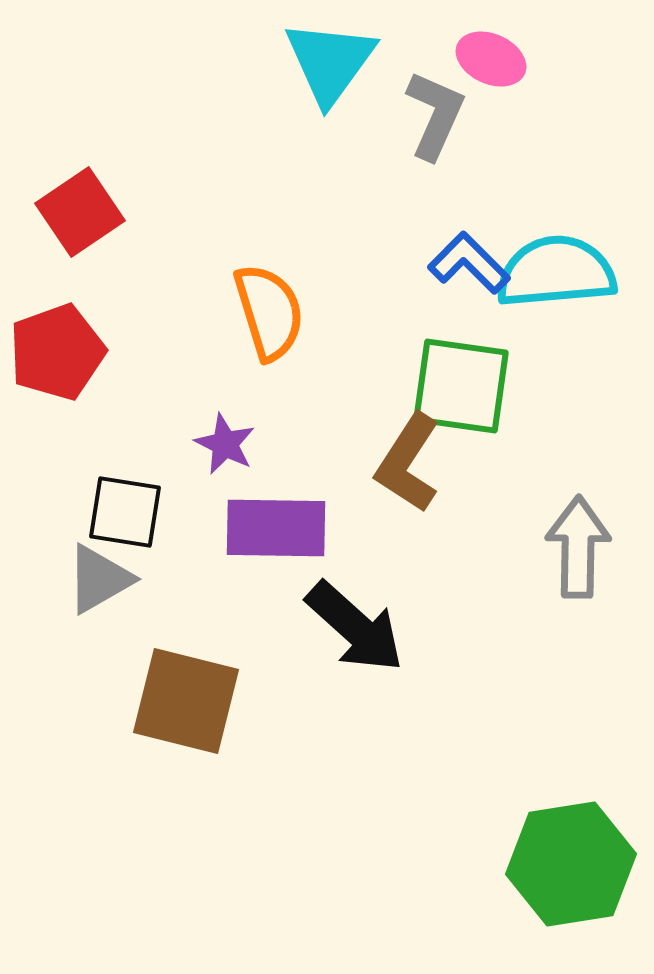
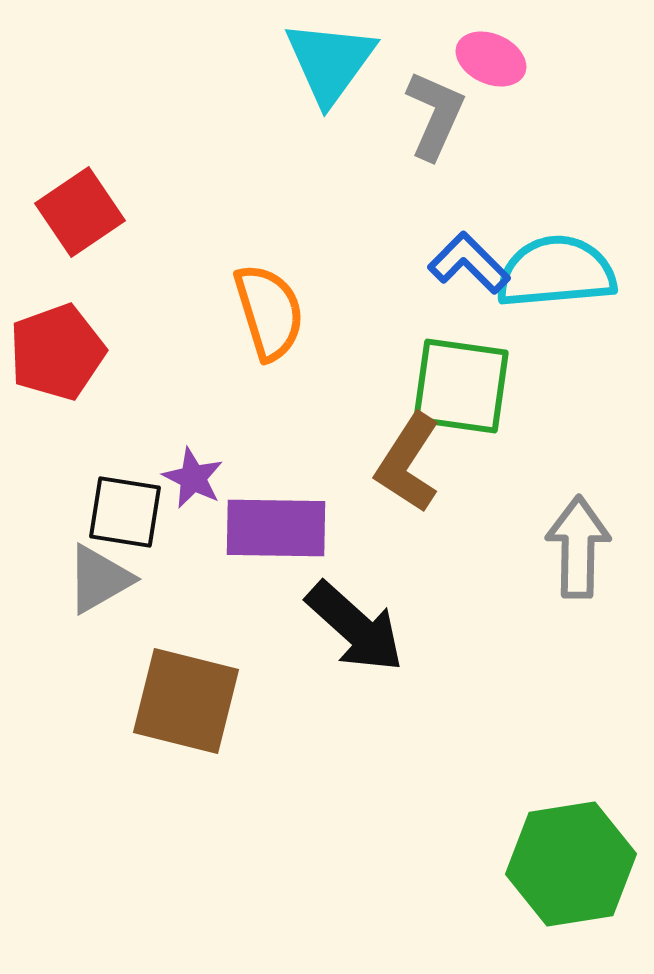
purple star: moved 32 px left, 34 px down
